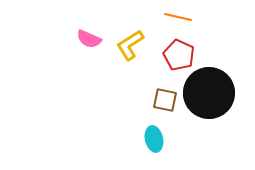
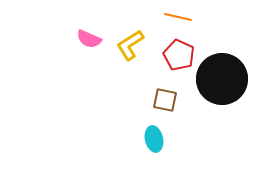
black circle: moved 13 px right, 14 px up
